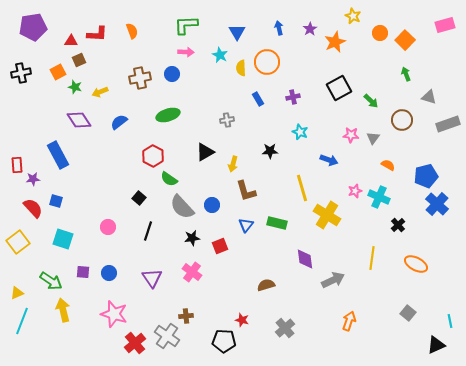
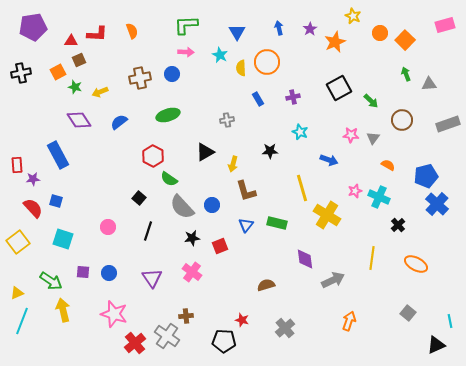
gray triangle at (429, 97): moved 13 px up; rotated 21 degrees counterclockwise
